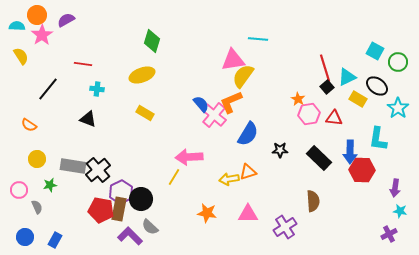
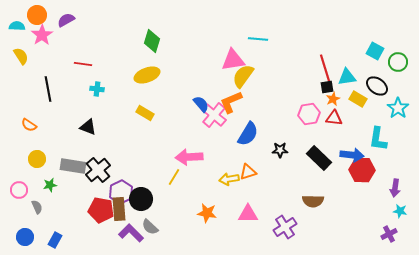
yellow ellipse at (142, 75): moved 5 px right
cyan triangle at (347, 77): rotated 18 degrees clockwise
black square at (327, 87): rotated 32 degrees clockwise
black line at (48, 89): rotated 50 degrees counterclockwise
orange star at (298, 99): moved 35 px right; rotated 16 degrees clockwise
black triangle at (88, 119): moved 8 px down
blue arrow at (350, 152): moved 2 px right, 3 px down; rotated 85 degrees counterclockwise
brown semicircle at (313, 201): rotated 95 degrees clockwise
brown rectangle at (119, 209): rotated 15 degrees counterclockwise
purple L-shape at (130, 236): moved 1 px right, 3 px up
